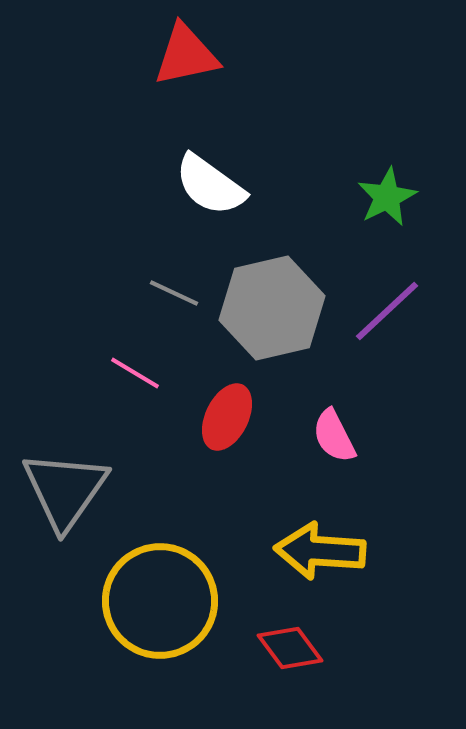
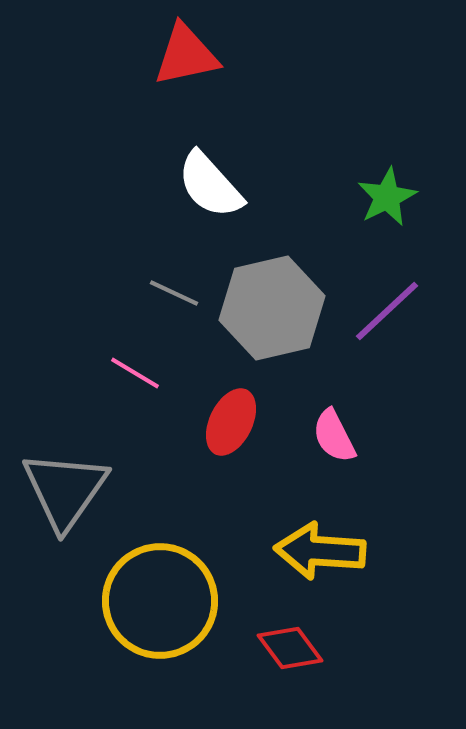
white semicircle: rotated 12 degrees clockwise
red ellipse: moved 4 px right, 5 px down
